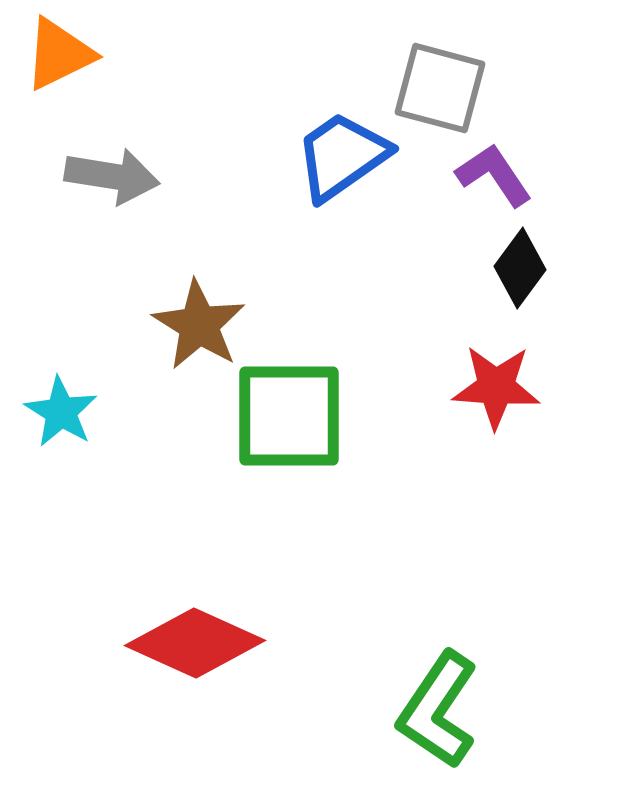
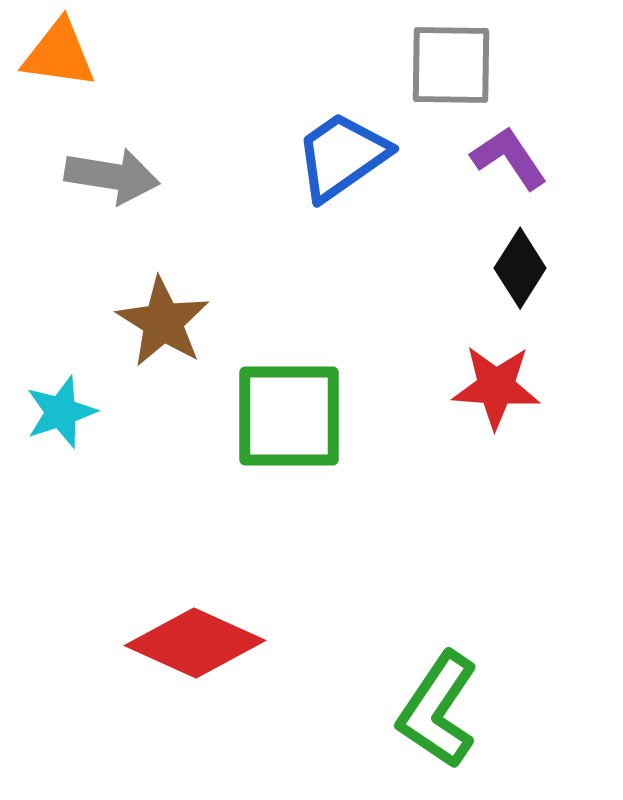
orange triangle: rotated 34 degrees clockwise
gray square: moved 11 px right, 23 px up; rotated 14 degrees counterclockwise
purple L-shape: moved 15 px right, 17 px up
black diamond: rotated 4 degrees counterclockwise
brown star: moved 36 px left, 3 px up
cyan star: rotated 22 degrees clockwise
